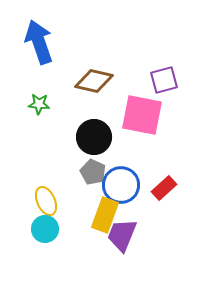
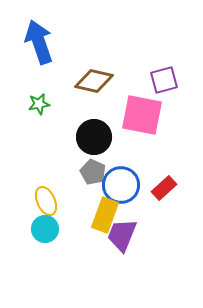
green star: rotated 15 degrees counterclockwise
